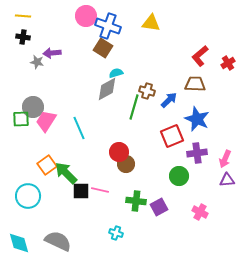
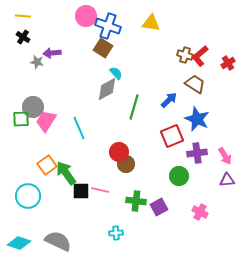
black cross: rotated 24 degrees clockwise
cyan semicircle: rotated 64 degrees clockwise
brown trapezoid: rotated 30 degrees clockwise
brown cross: moved 38 px right, 36 px up
pink arrow: moved 3 px up; rotated 54 degrees counterclockwise
green arrow: rotated 10 degrees clockwise
cyan cross: rotated 24 degrees counterclockwise
cyan diamond: rotated 55 degrees counterclockwise
